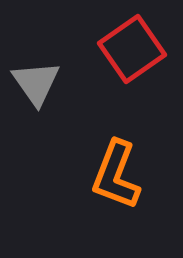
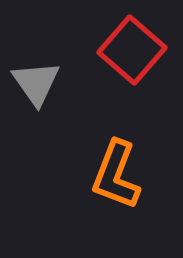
red square: moved 1 px down; rotated 14 degrees counterclockwise
